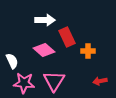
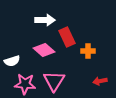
white semicircle: rotated 98 degrees clockwise
pink star: moved 1 px right, 1 px down
